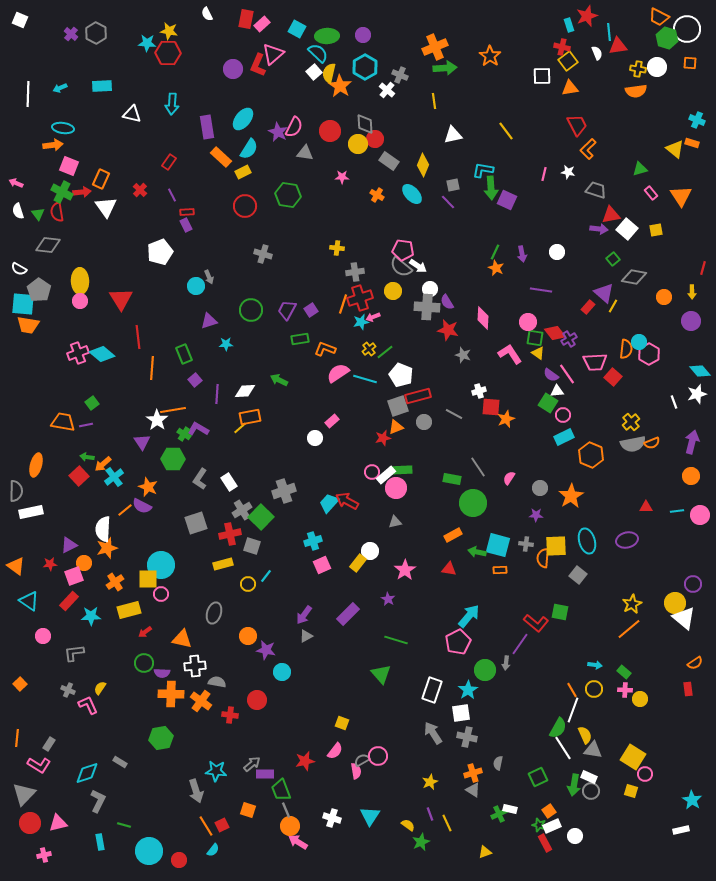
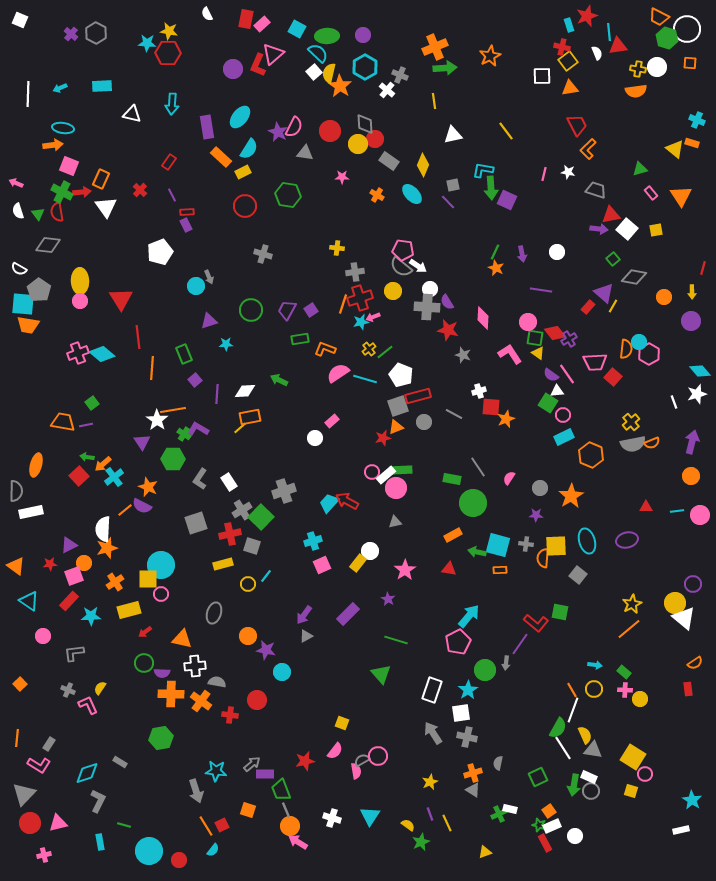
orange star at (490, 56): rotated 10 degrees clockwise
cyan ellipse at (243, 119): moved 3 px left, 2 px up
